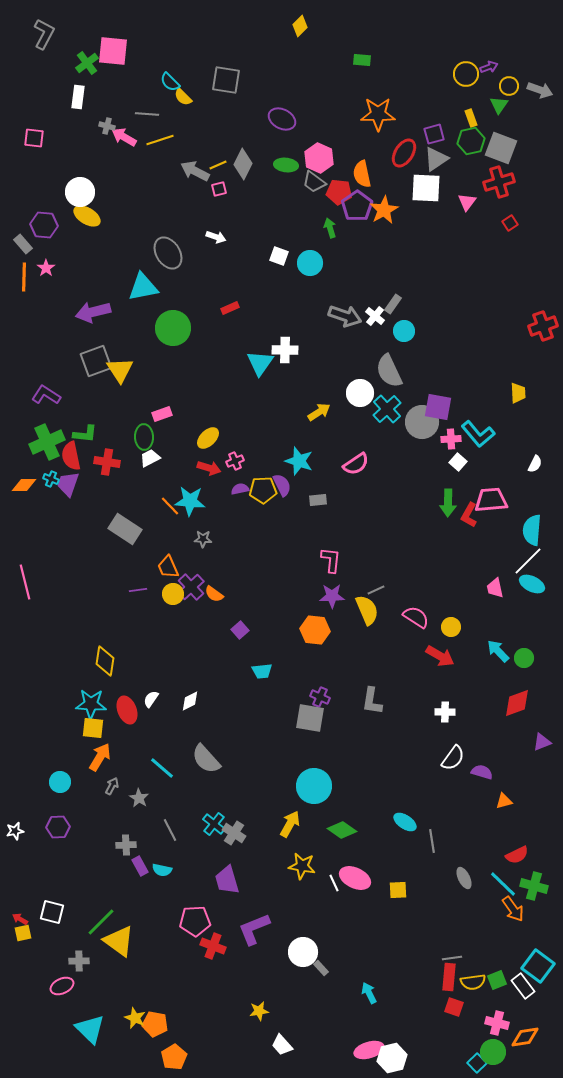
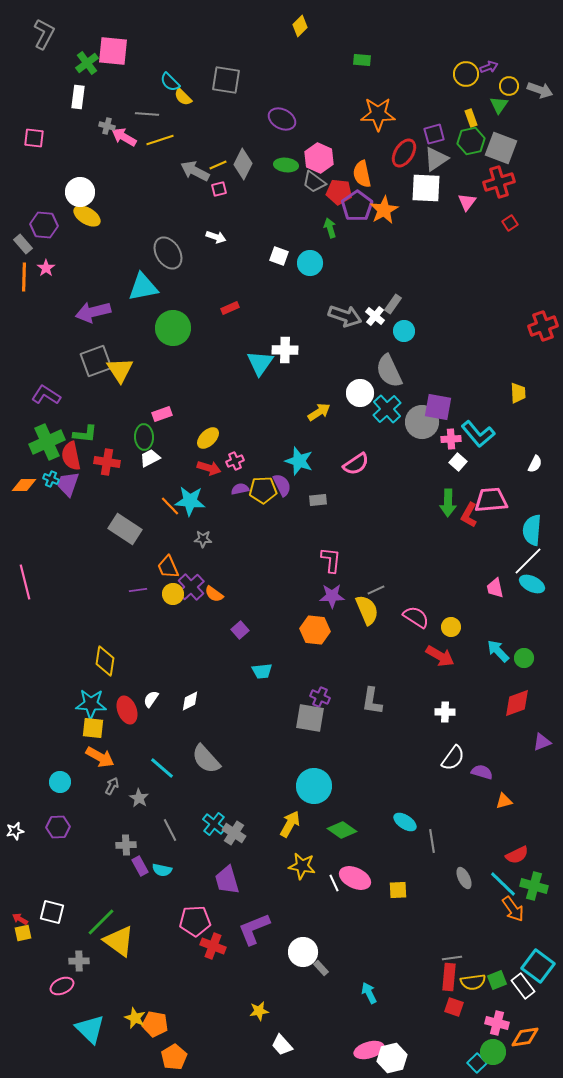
orange arrow at (100, 757): rotated 88 degrees clockwise
